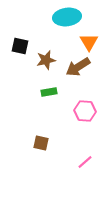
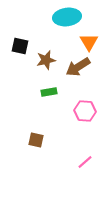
brown square: moved 5 px left, 3 px up
